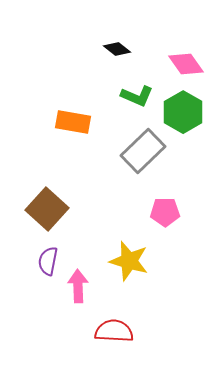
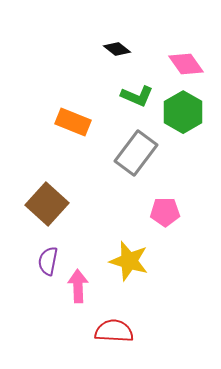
orange rectangle: rotated 12 degrees clockwise
gray rectangle: moved 7 px left, 2 px down; rotated 9 degrees counterclockwise
brown square: moved 5 px up
